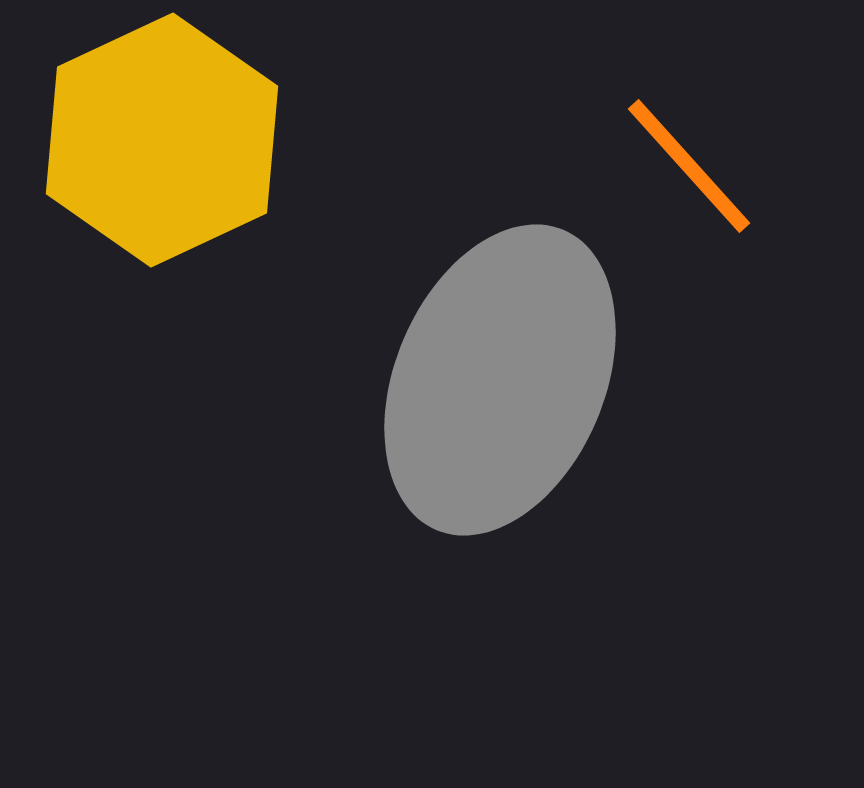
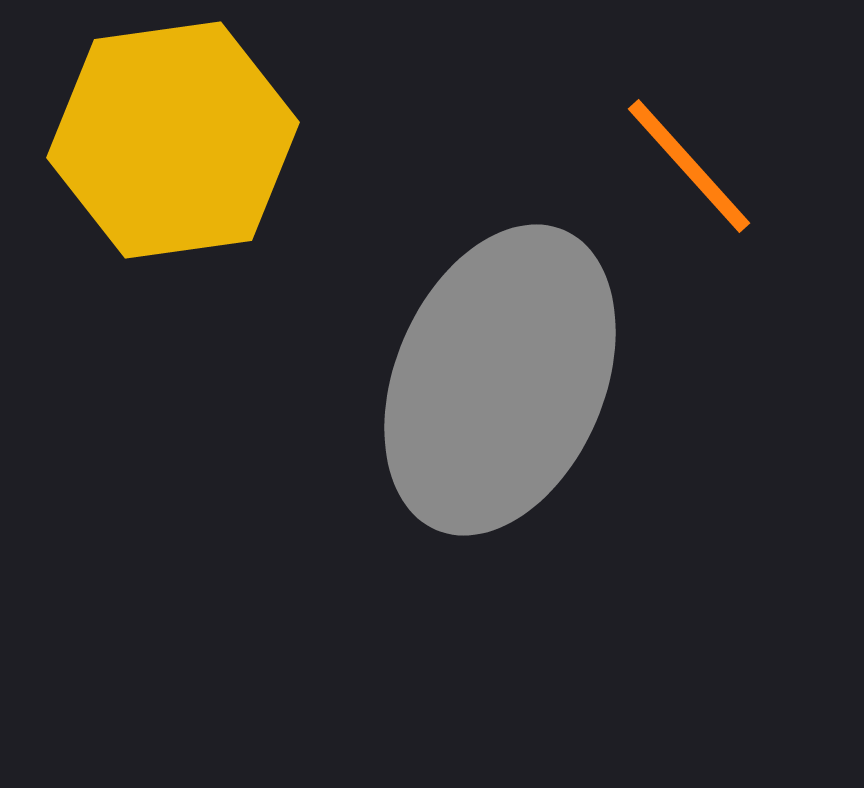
yellow hexagon: moved 11 px right; rotated 17 degrees clockwise
